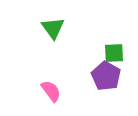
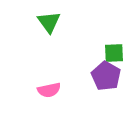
green triangle: moved 4 px left, 6 px up
pink semicircle: moved 2 px left, 1 px up; rotated 115 degrees clockwise
